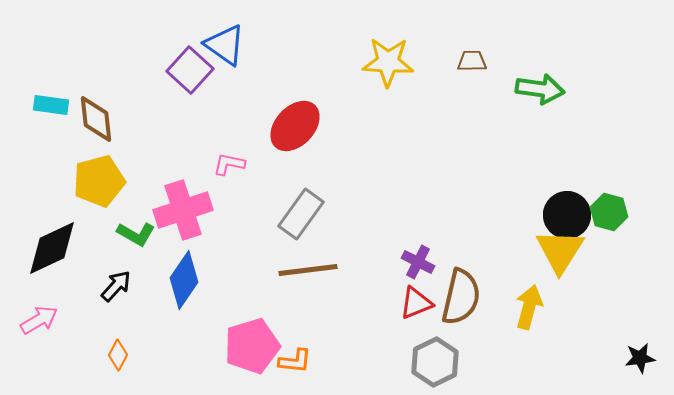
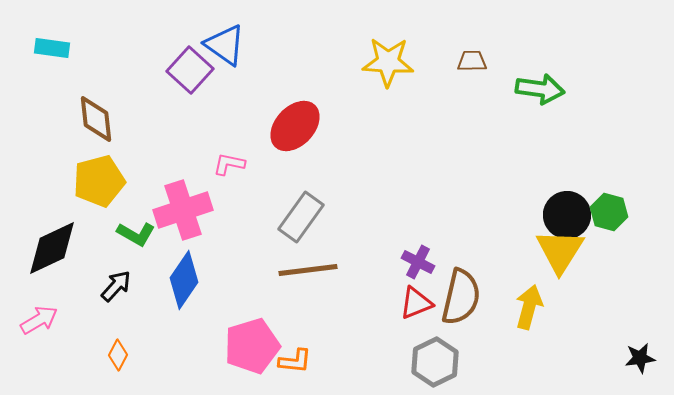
cyan rectangle: moved 1 px right, 57 px up
gray rectangle: moved 3 px down
